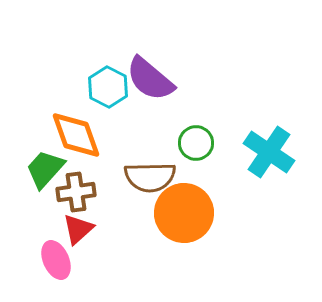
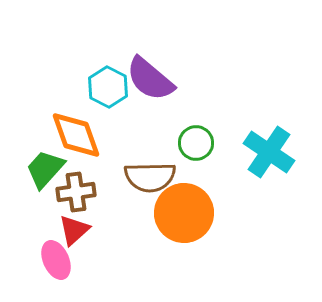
red triangle: moved 4 px left, 1 px down
